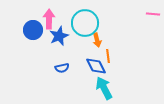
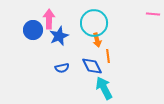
cyan circle: moved 9 px right
blue diamond: moved 4 px left
